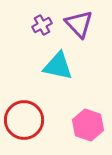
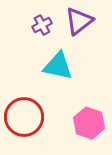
purple triangle: moved 3 px up; rotated 36 degrees clockwise
red circle: moved 3 px up
pink hexagon: moved 1 px right, 2 px up
